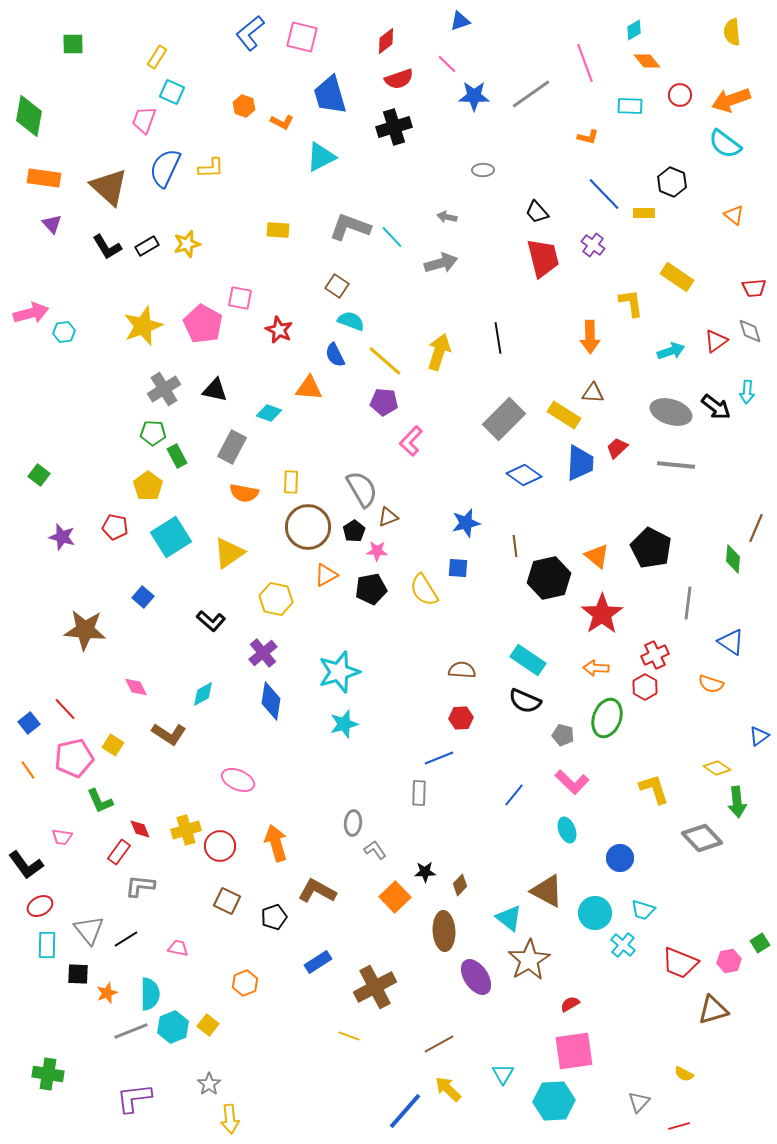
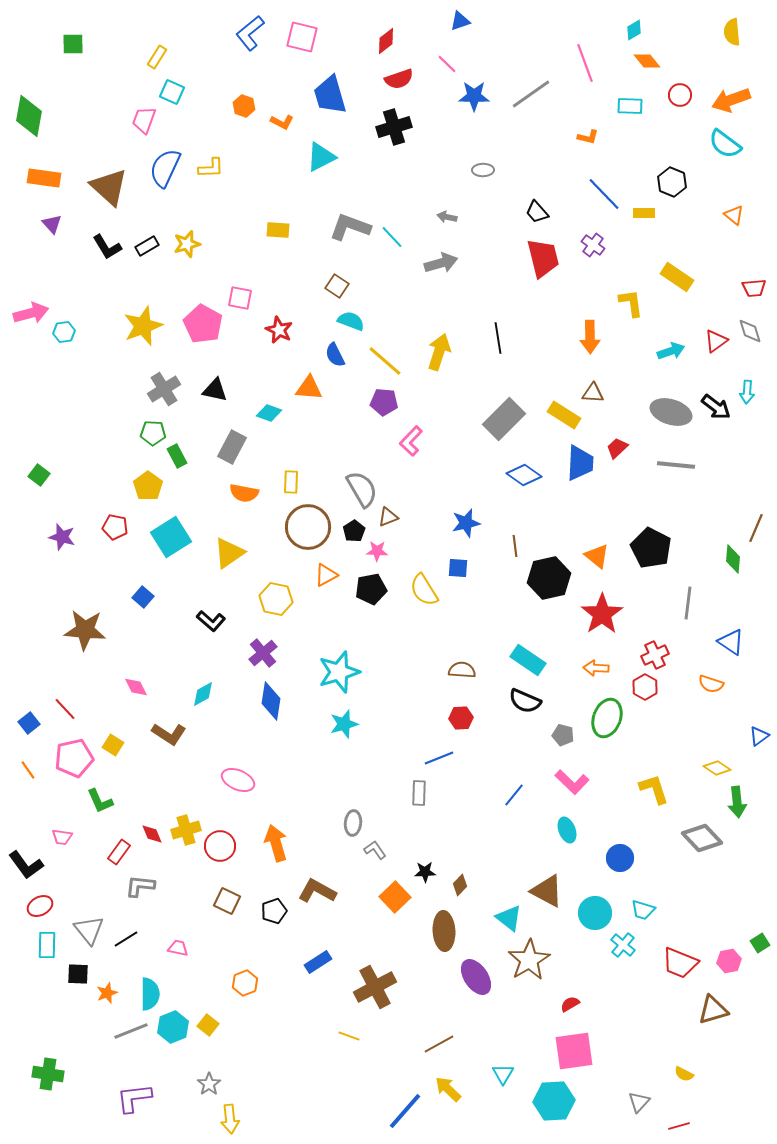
red diamond at (140, 829): moved 12 px right, 5 px down
black pentagon at (274, 917): moved 6 px up
